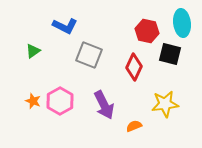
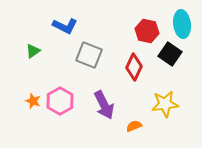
cyan ellipse: moved 1 px down
black square: rotated 20 degrees clockwise
